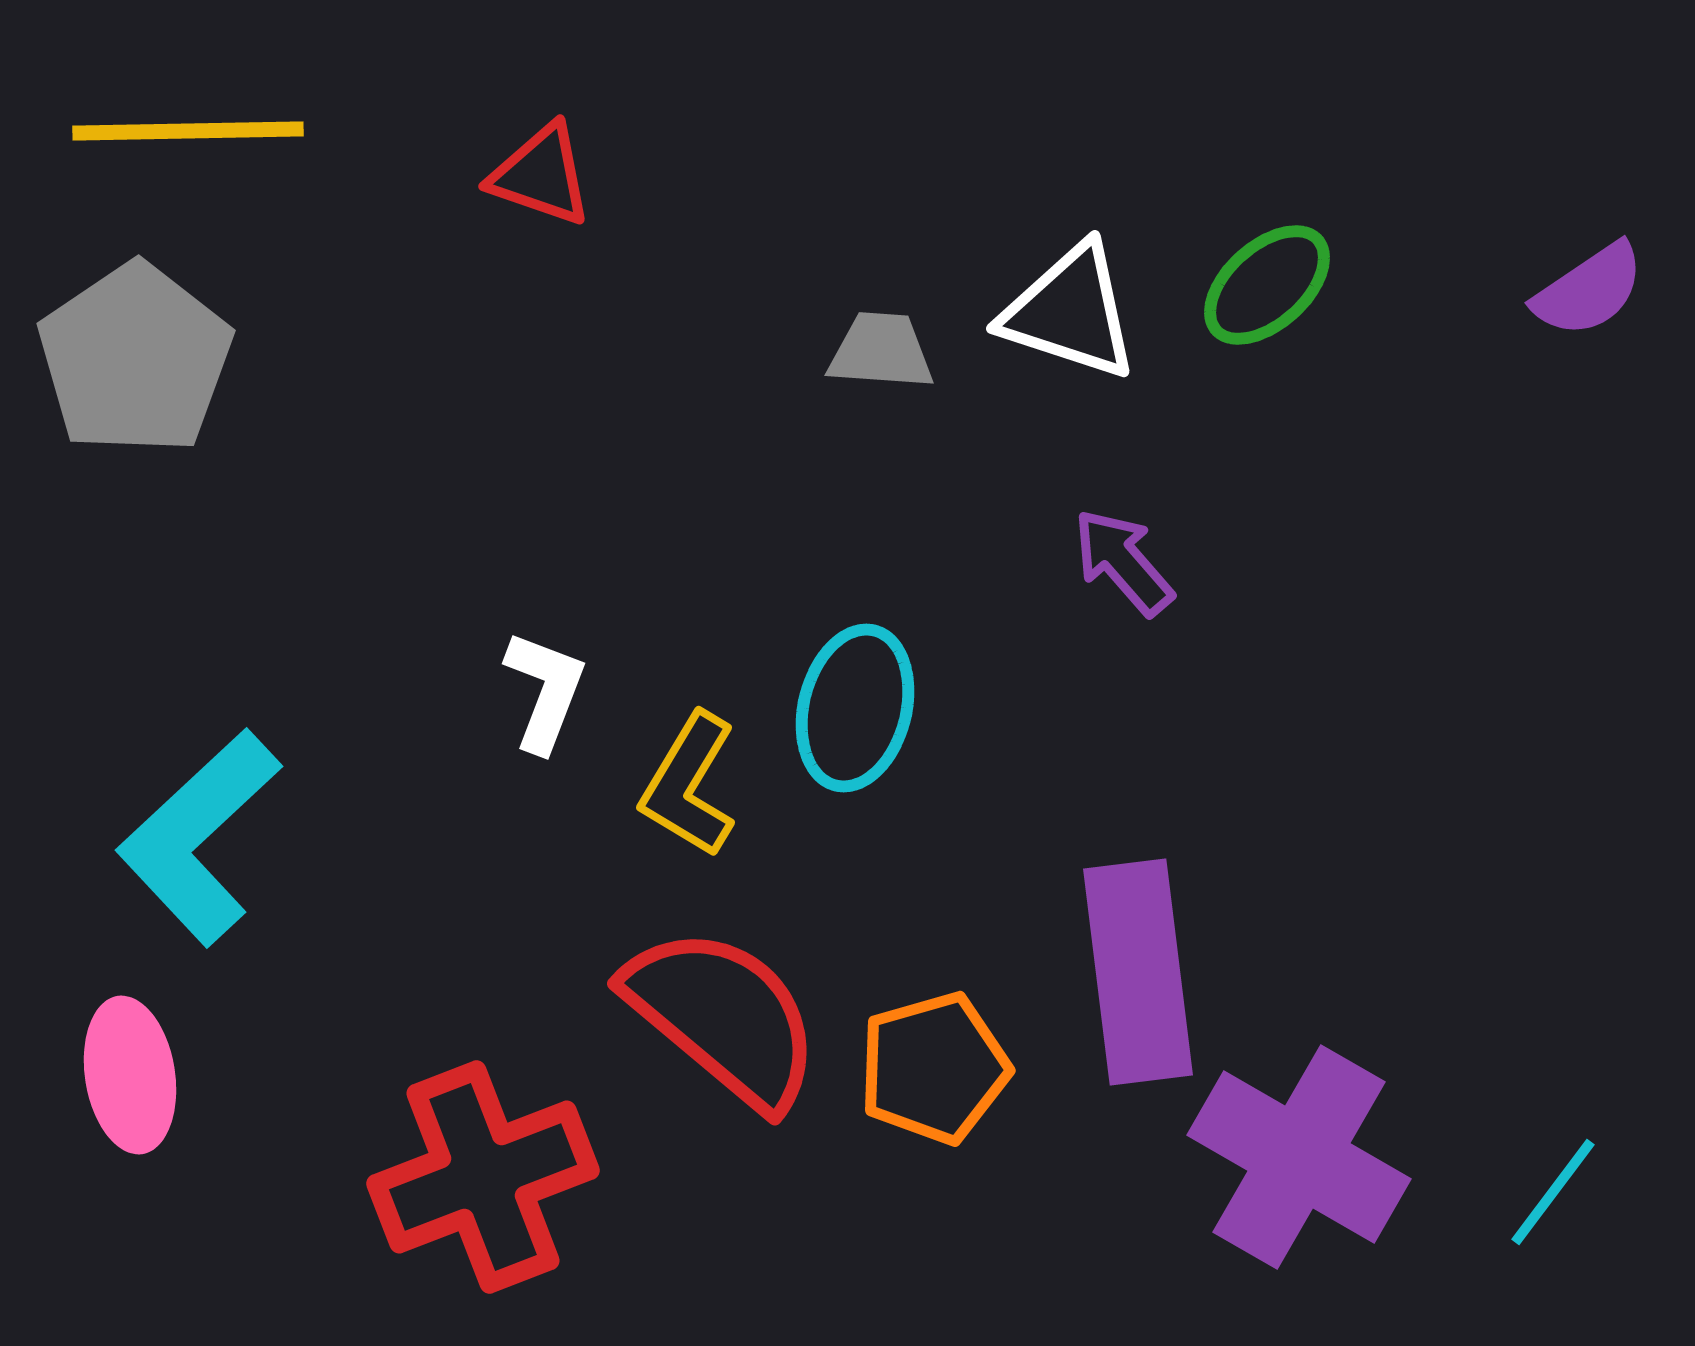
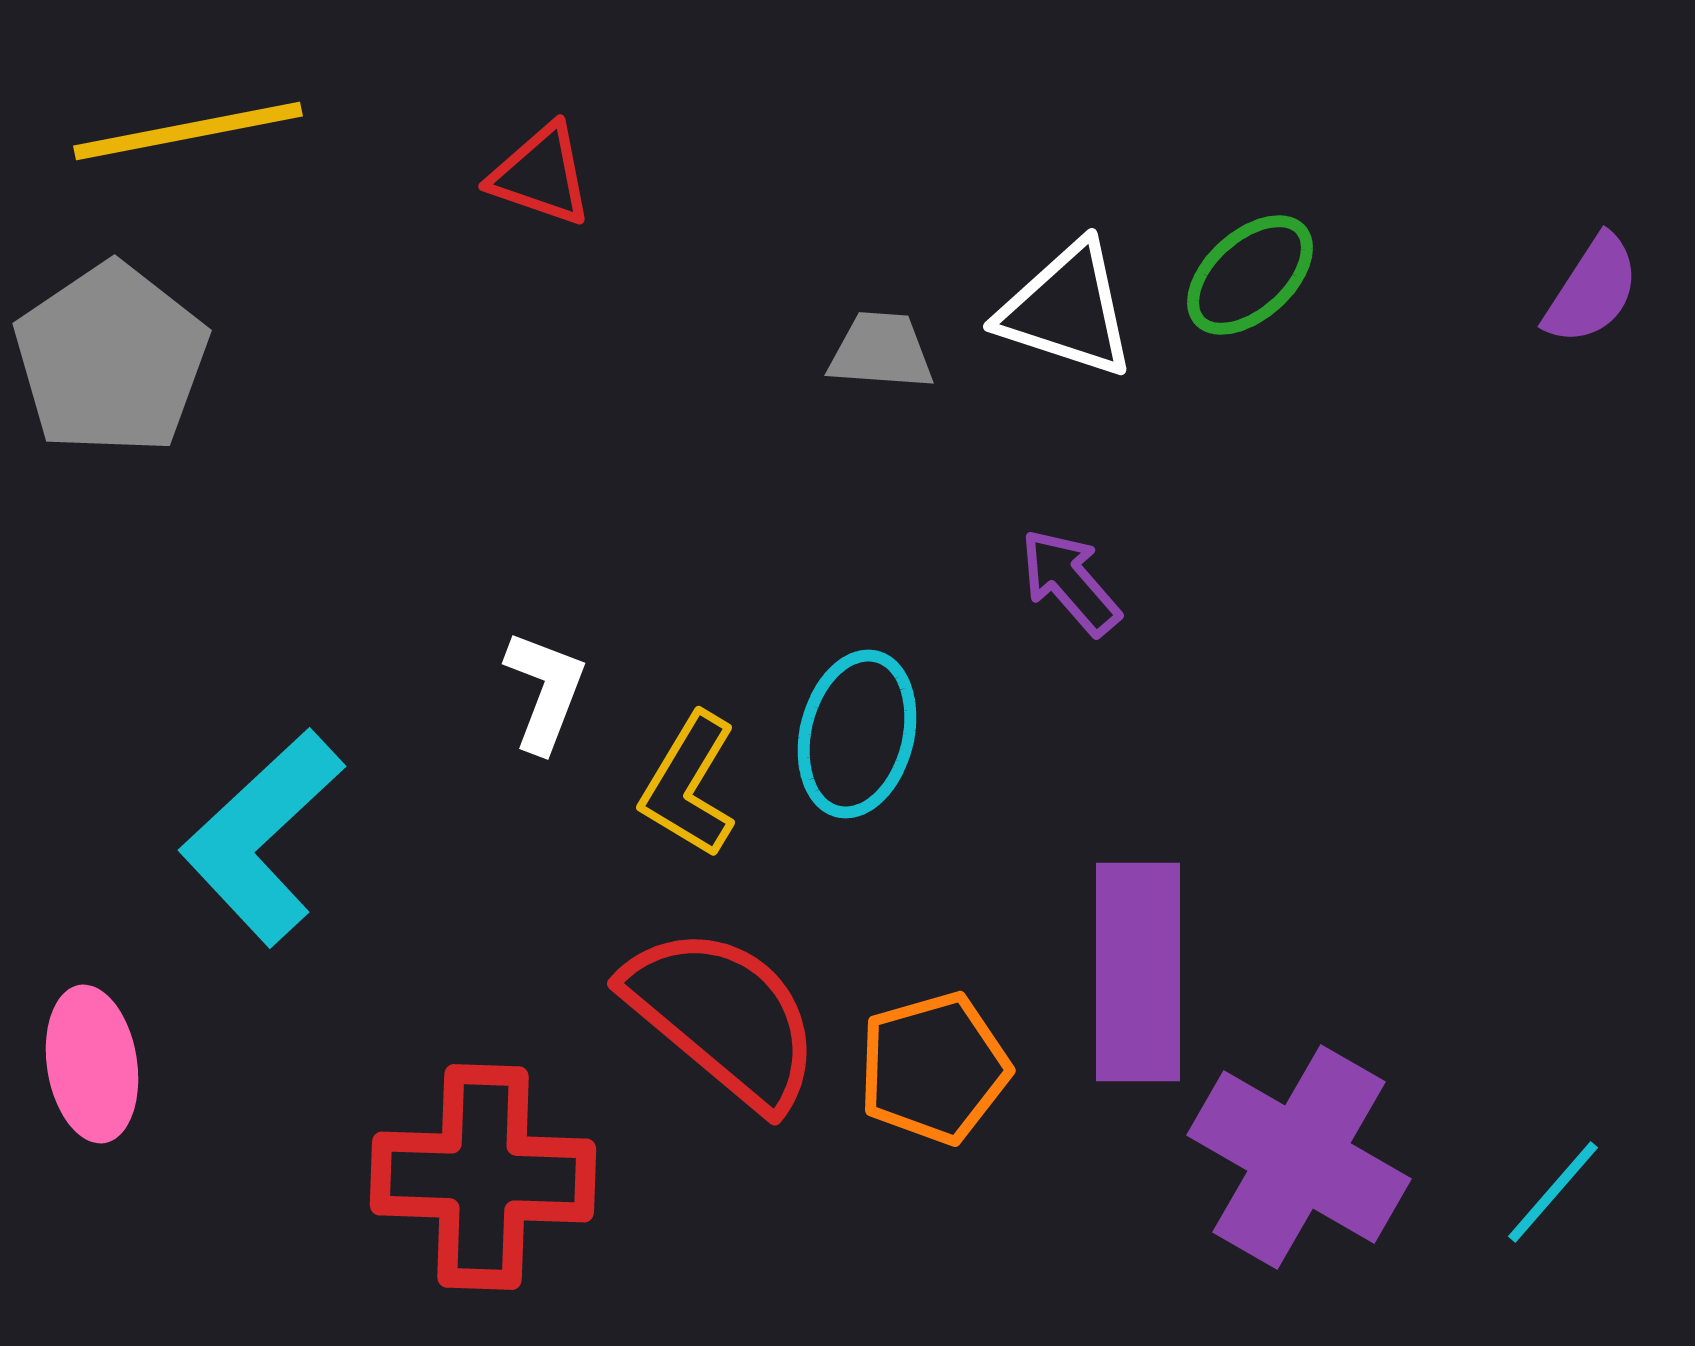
yellow line: rotated 10 degrees counterclockwise
green ellipse: moved 17 px left, 10 px up
purple semicircle: moved 3 px right; rotated 23 degrees counterclockwise
white triangle: moved 3 px left, 2 px up
gray pentagon: moved 24 px left
purple arrow: moved 53 px left, 20 px down
cyan ellipse: moved 2 px right, 26 px down
cyan L-shape: moved 63 px right
purple rectangle: rotated 7 degrees clockwise
pink ellipse: moved 38 px left, 11 px up
red cross: rotated 23 degrees clockwise
cyan line: rotated 4 degrees clockwise
